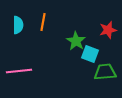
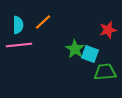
orange line: rotated 36 degrees clockwise
green star: moved 1 px left, 8 px down
pink line: moved 26 px up
